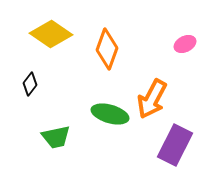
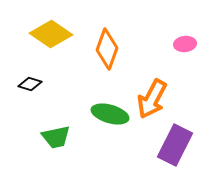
pink ellipse: rotated 20 degrees clockwise
black diamond: rotated 70 degrees clockwise
